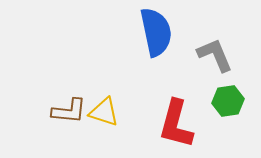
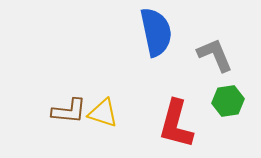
yellow triangle: moved 1 px left, 1 px down
